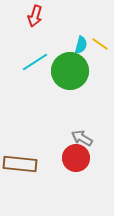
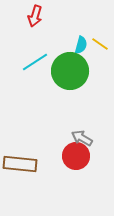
red circle: moved 2 px up
